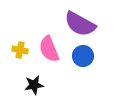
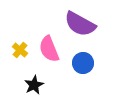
yellow cross: rotated 28 degrees clockwise
blue circle: moved 7 px down
black star: rotated 18 degrees counterclockwise
